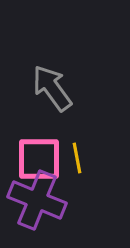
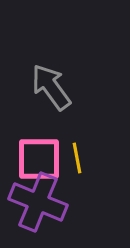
gray arrow: moved 1 px left, 1 px up
purple cross: moved 1 px right, 2 px down
